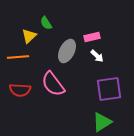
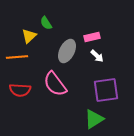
orange line: moved 1 px left
pink semicircle: moved 2 px right
purple square: moved 3 px left, 1 px down
green triangle: moved 8 px left, 3 px up
